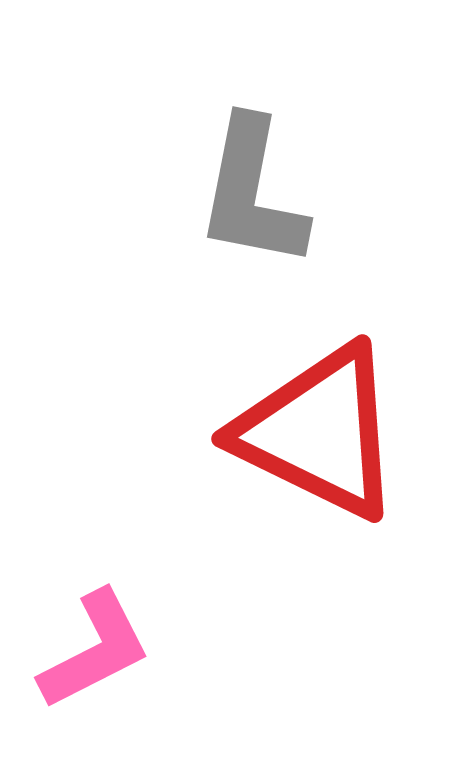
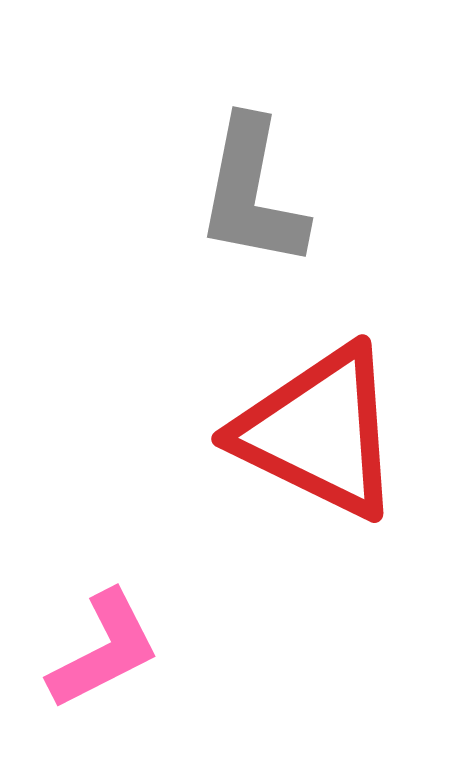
pink L-shape: moved 9 px right
